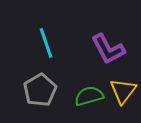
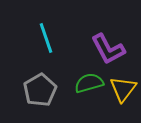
cyan line: moved 5 px up
yellow triangle: moved 2 px up
green semicircle: moved 13 px up
